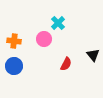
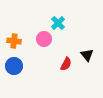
black triangle: moved 6 px left
